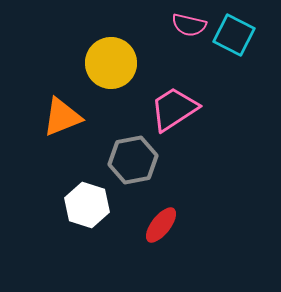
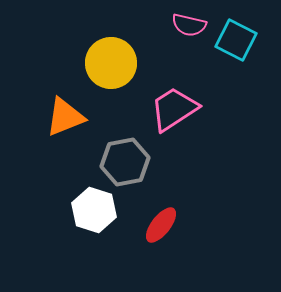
cyan square: moved 2 px right, 5 px down
orange triangle: moved 3 px right
gray hexagon: moved 8 px left, 2 px down
white hexagon: moved 7 px right, 5 px down
